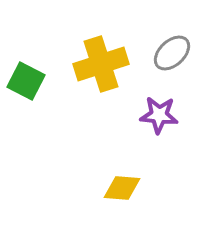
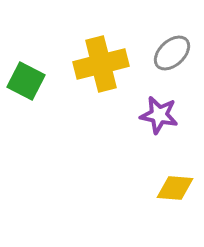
yellow cross: rotated 4 degrees clockwise
purple star: rotated 6 degrees clockwise
yellow diamond: moved 53 px right
